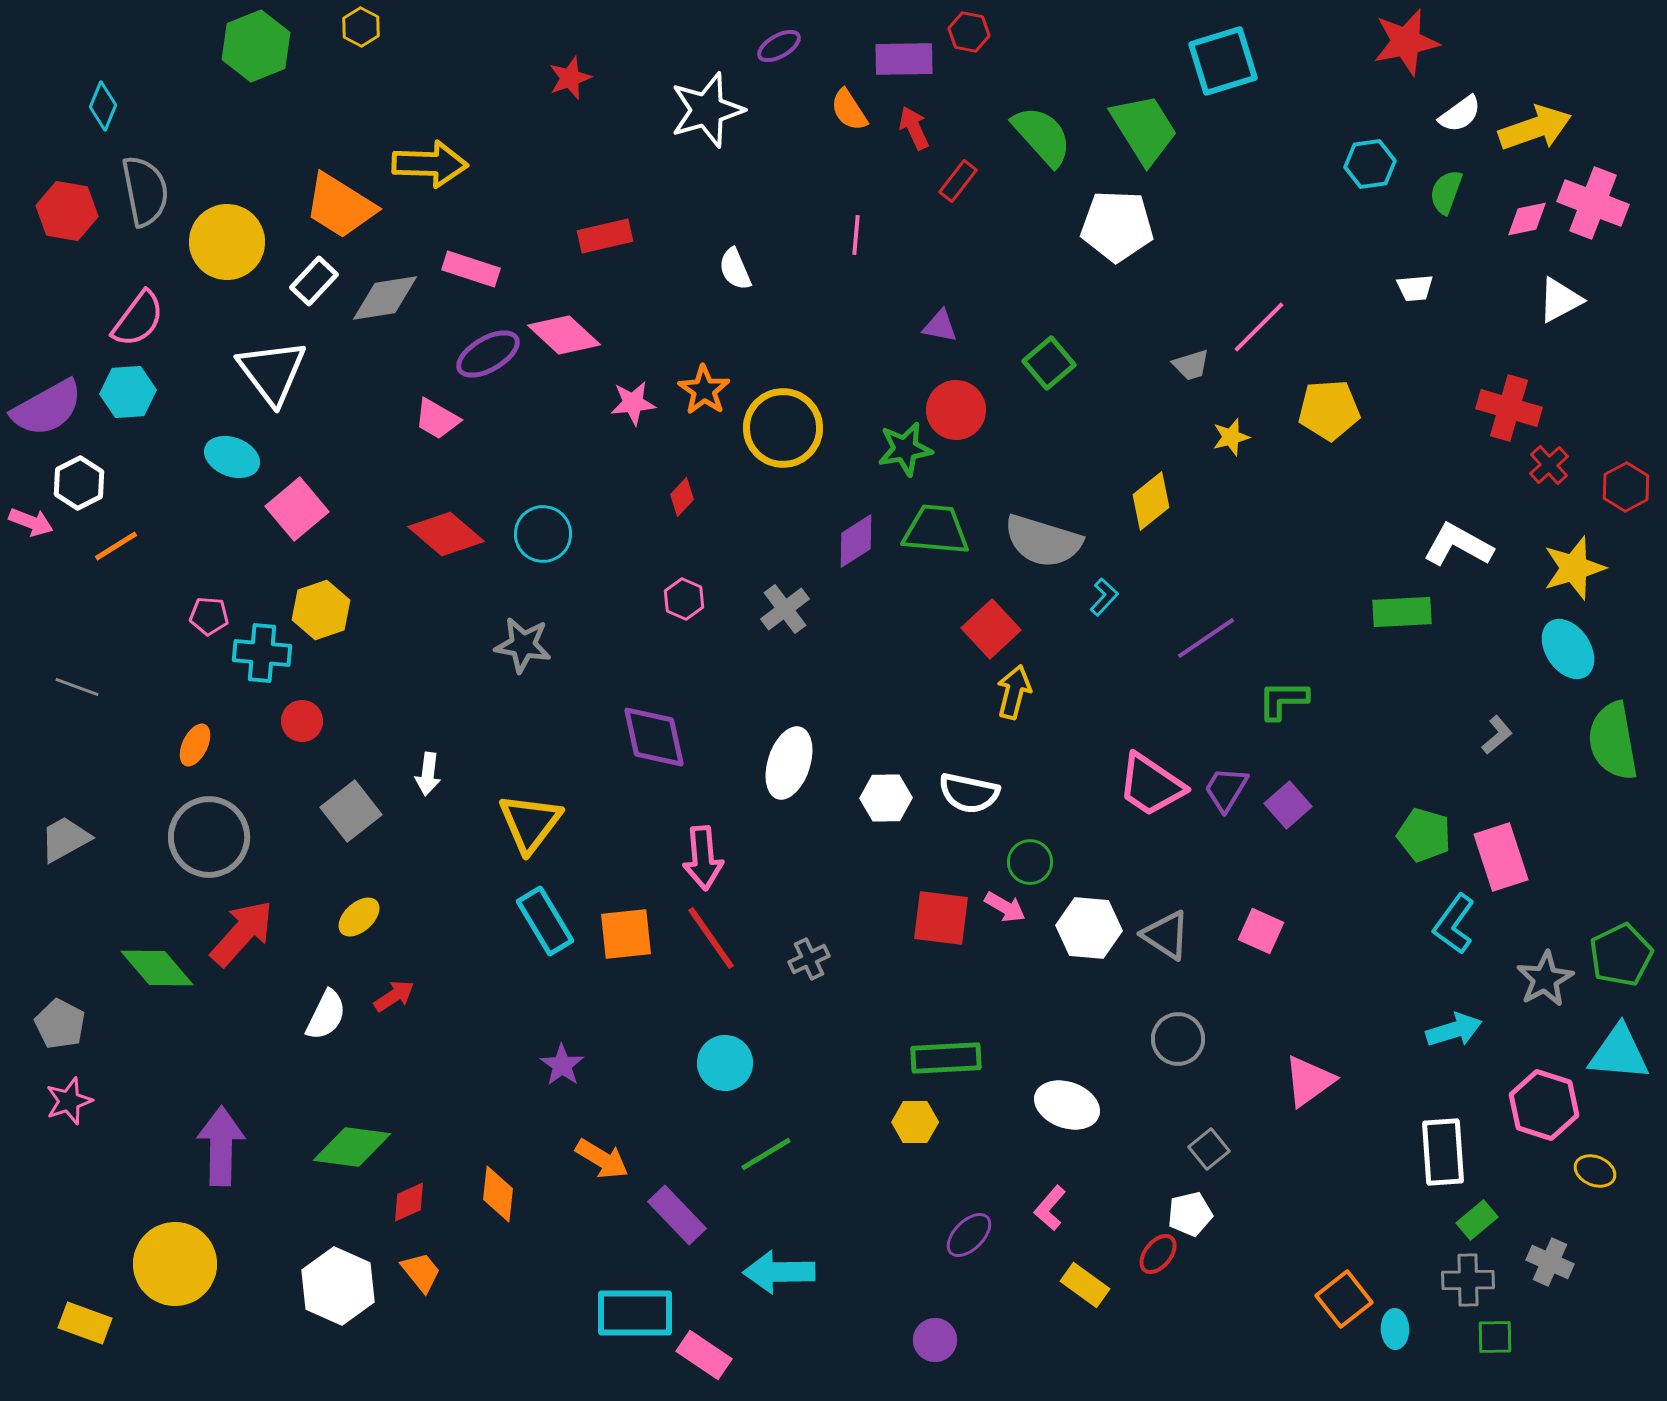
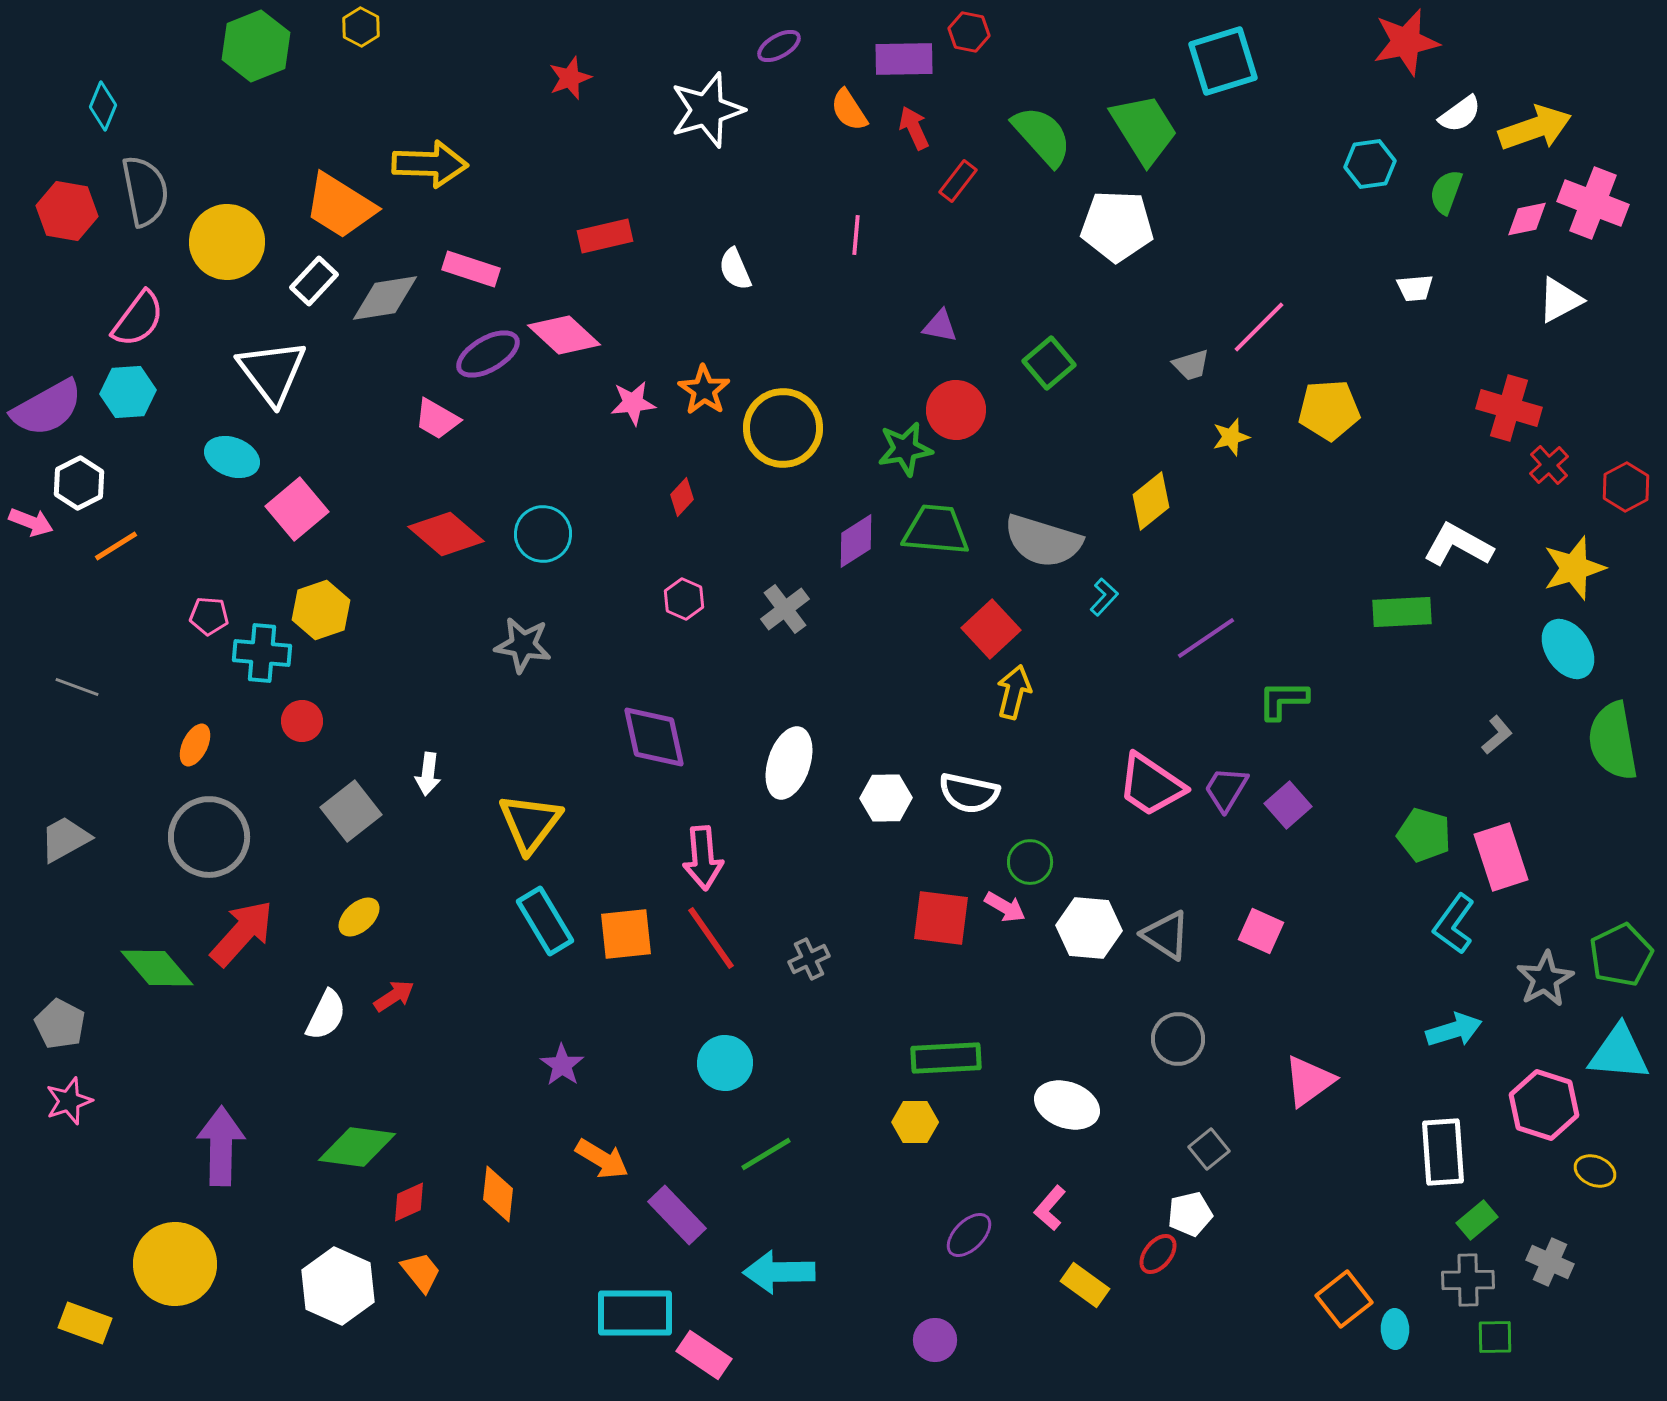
green diamond at (352, 1147): moved 5 px right
